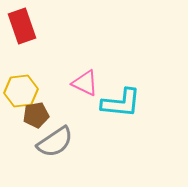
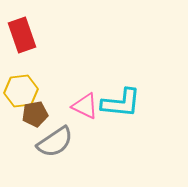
red rectangle: moved 9 px down
pink triangle: moved 23 px down
brown pentagon: moved 1 px left, 1 px up
